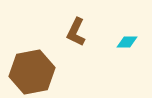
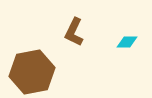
brown L-shape: moved 2 px left
